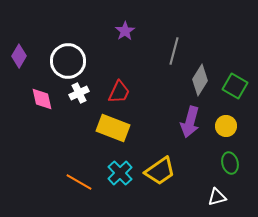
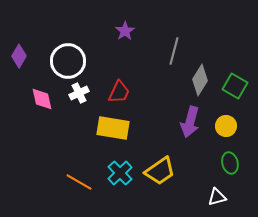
yellow rectangle: rotated 12 degrees counterclockwise
